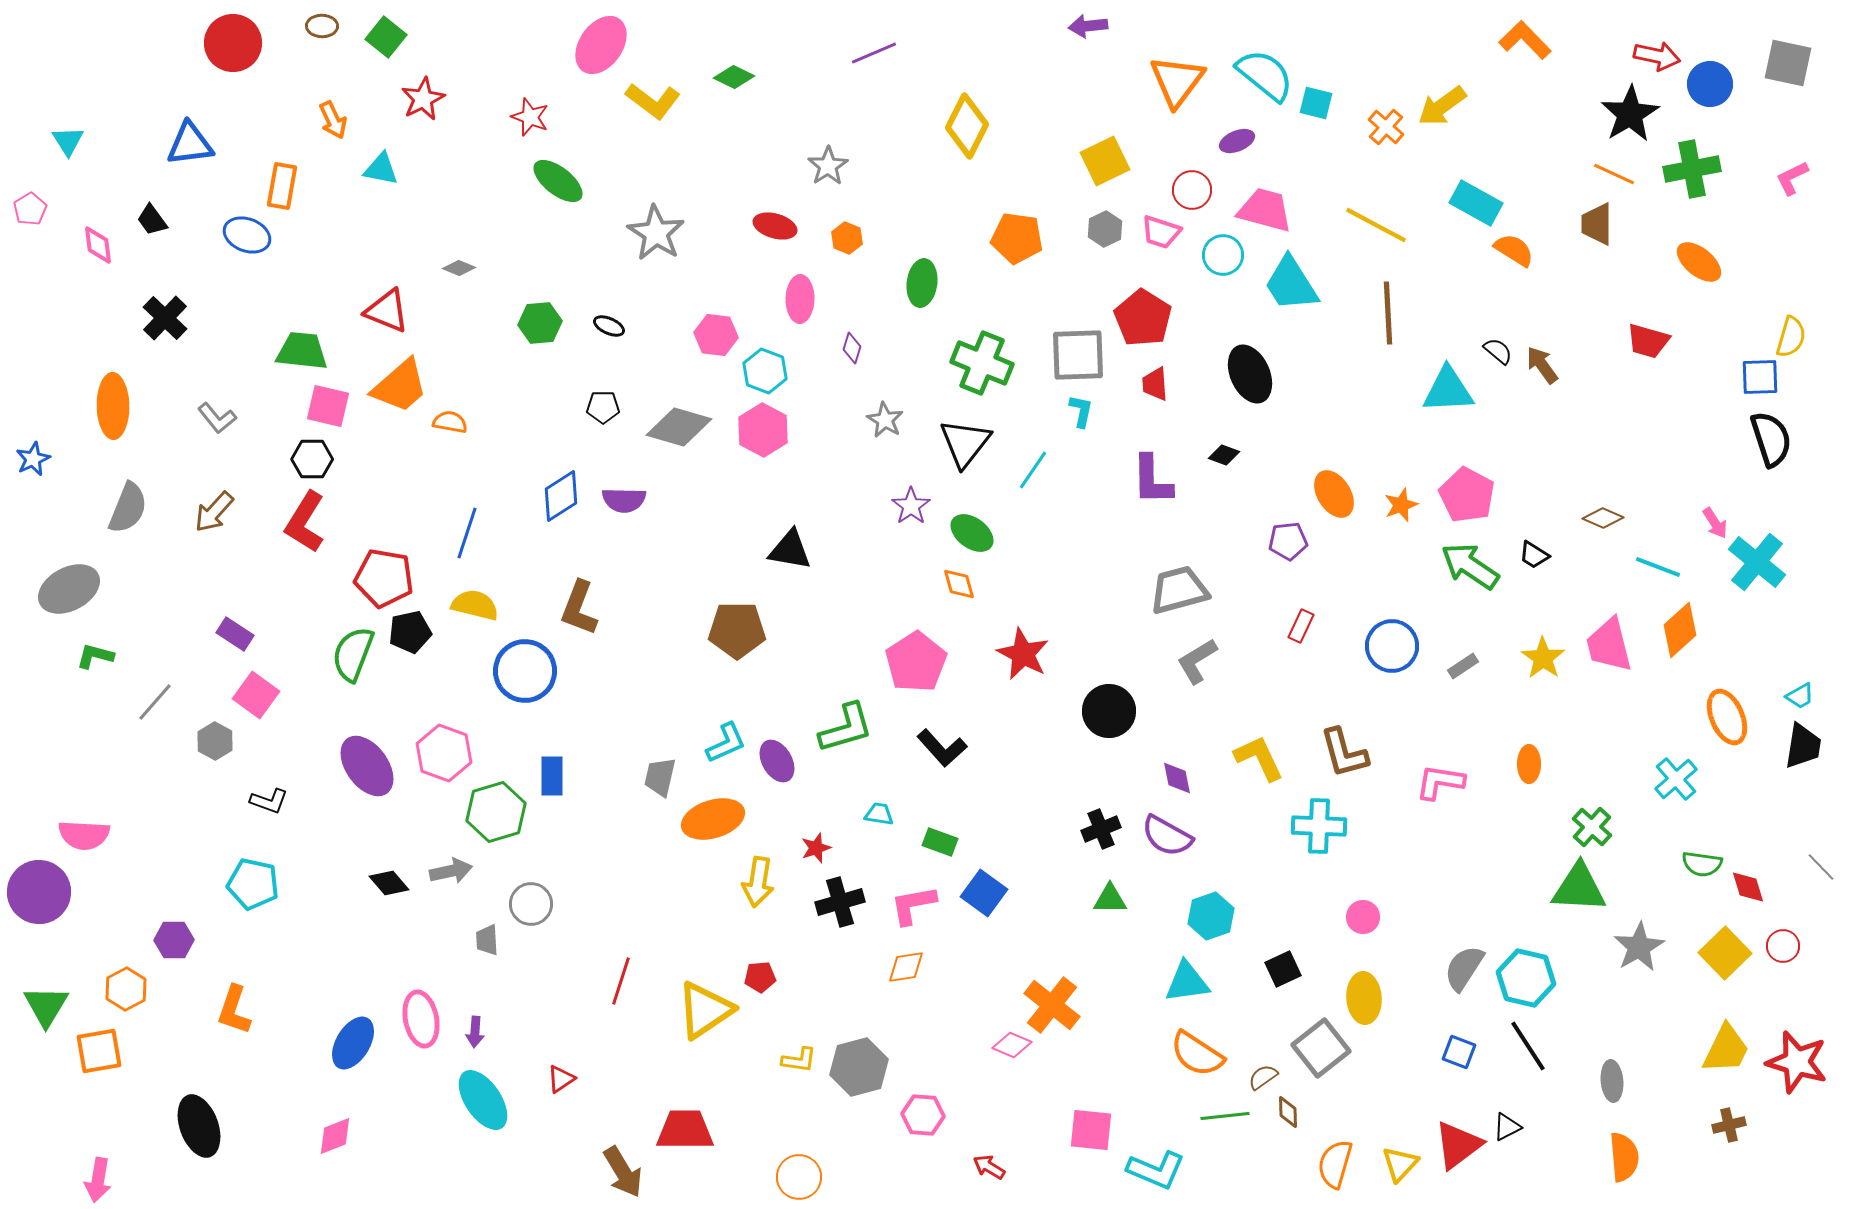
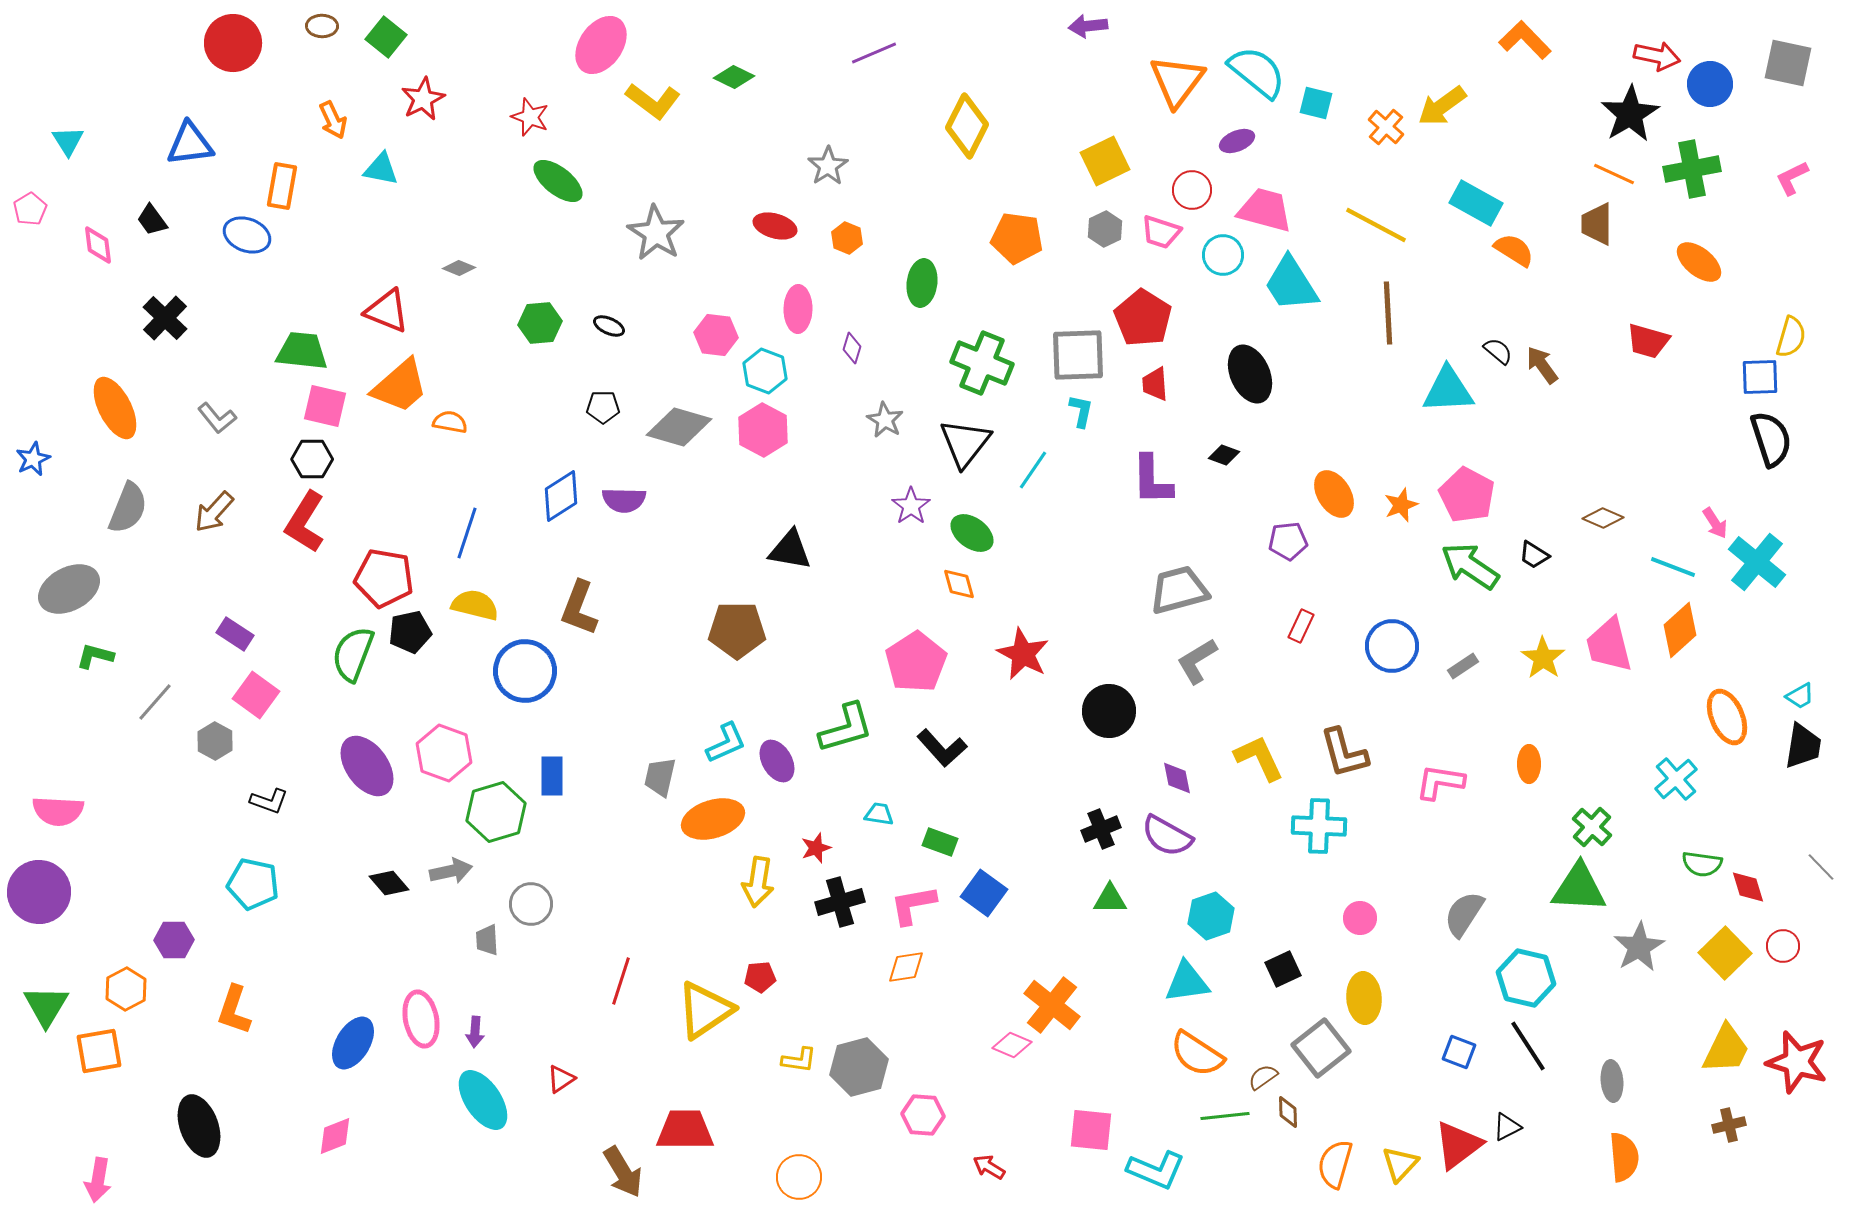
cyan semicircle at (1265, 75): moved 8 px left, 3 px up
pink ellipse at (800, 299): moved 2 px left, 10 px down
orange ellipse at (113, 406): moved 2 px right, 2 px down; rotated 26 degrees counterclockwise
pink square at (328, 406): moved 3 px left
cyan line at (1658, 567): moved 15 px right
pink semicircle at (84, 835): moved 26 px left, 24 px up
pink circle at (1363, 917): moved 3 px left, 1 px down
gray semicircle at (1464, 968): moved 54 px up
